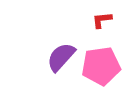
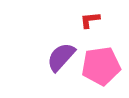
red L-shape: moved 12 px left
